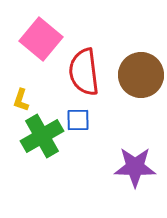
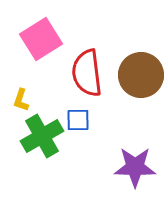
pink square: rotated 18 degrees clockwise
red semicircle: moved 3 px right, 1 px down
